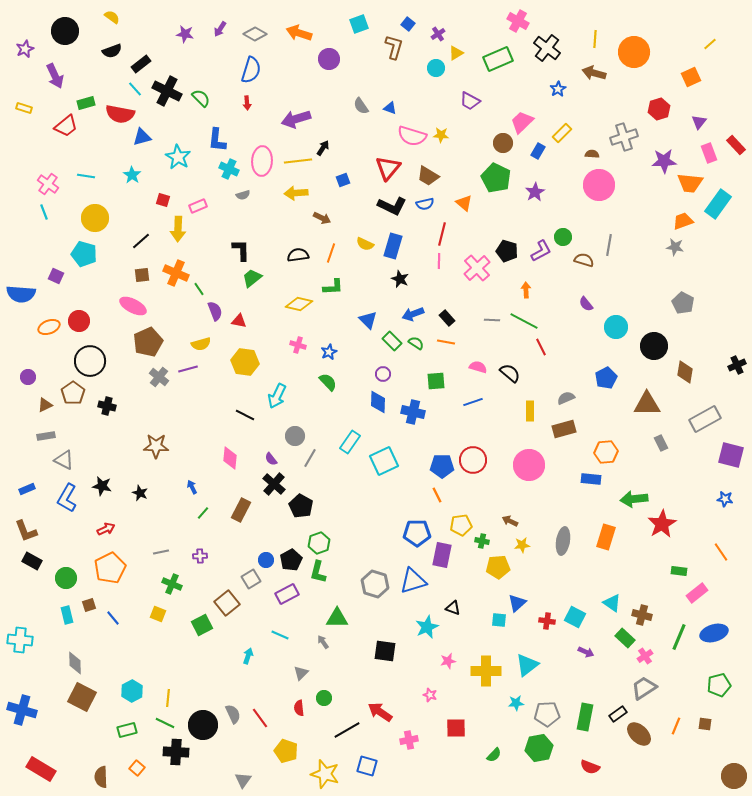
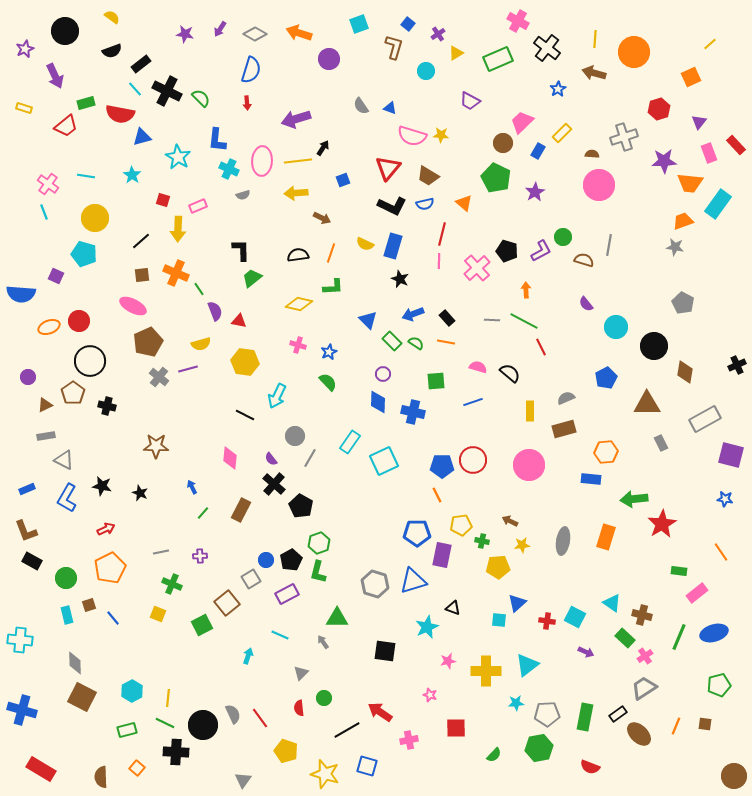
cyan circle at (436, 68): moved 10 px left, 3 px down
